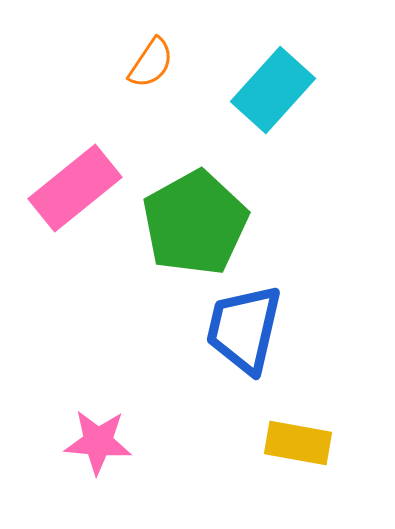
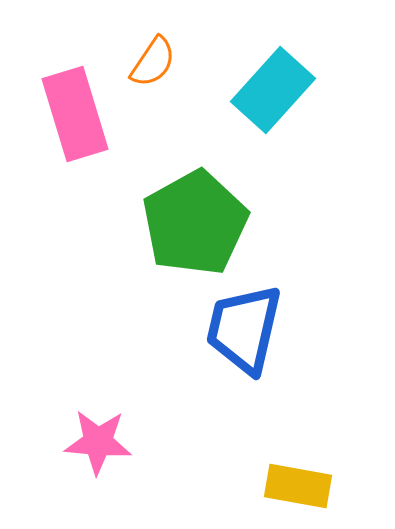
orange semicircle: moved 2 px right, 1 px up
pink rectangle: moved 74 px up; rotated 68 degrees counterclockwise
yellow rectangle: moved 43 px down
